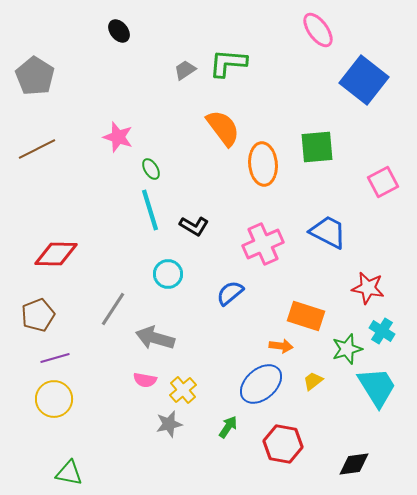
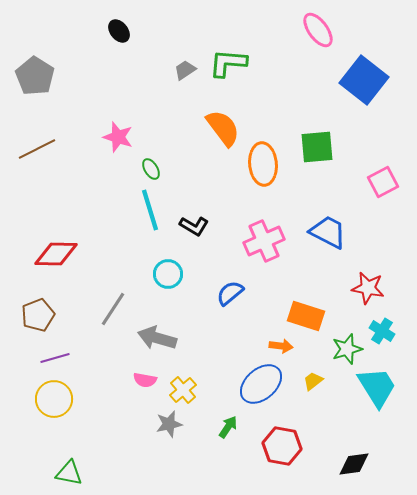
pink cross: moved 1 px right, 3 px up
gray arrow: moved 2 px right
red hexagon: moved 1 px left, 2 px down
